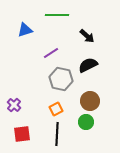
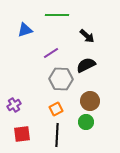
black semicircle: moved 2 px left
gray hexagon: rotated 10 degrees counterclockwise
purple cross: rotated 16 degrees clockwise
black line: moved 1 px down
